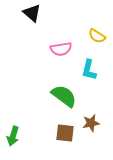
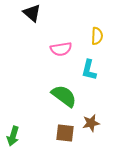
yellow semicircle: rotated 120 degrees counterclockwise
